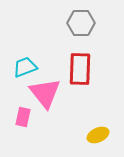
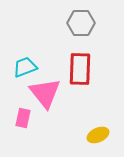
pink rectangle: moved 1 px down
